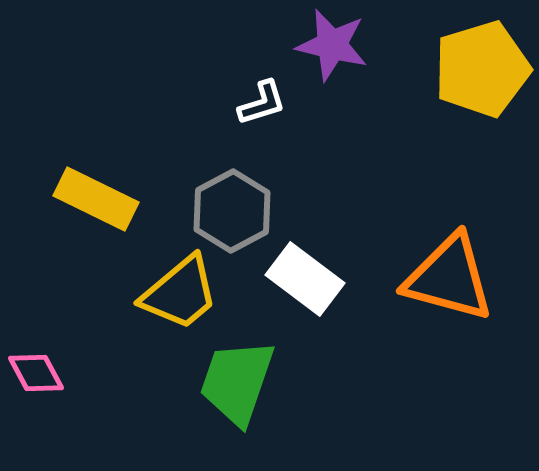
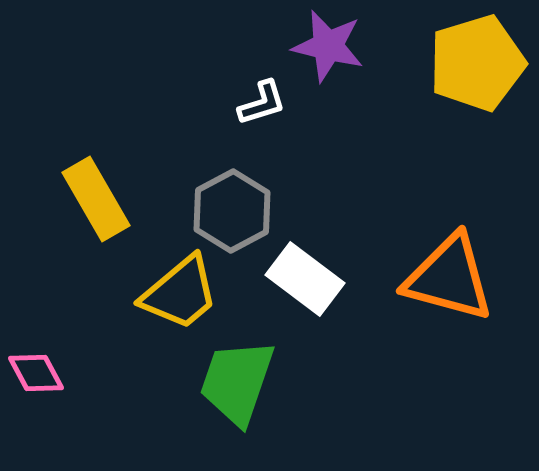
purple star: moved 4 px left, 1 px down
yellow pentagon: moved 5 px left, 6 px up
yellow rectangle: rotated 34 degrees clockwise
